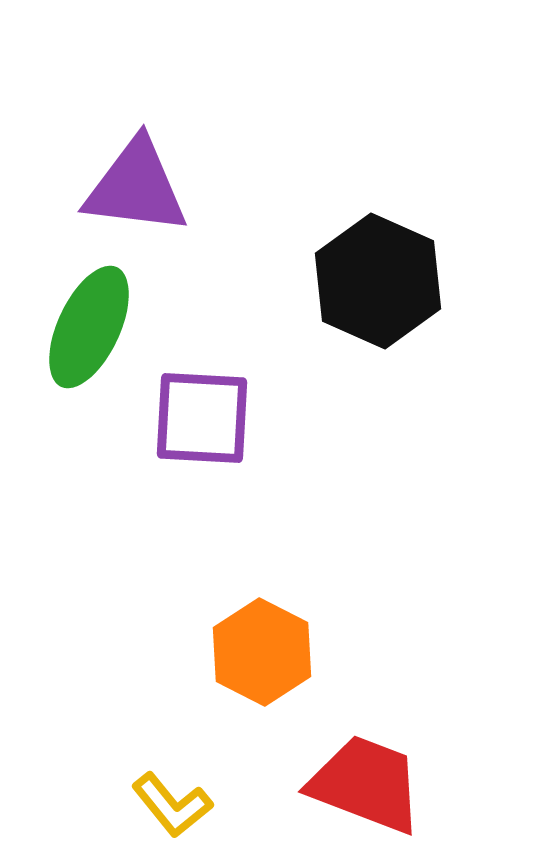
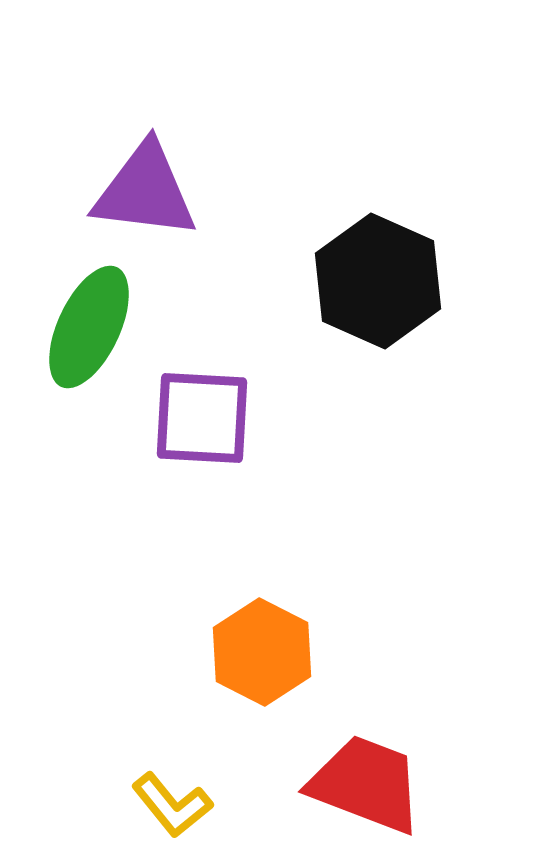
purple triangle: moved 9 px right, 4 px down
